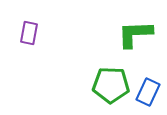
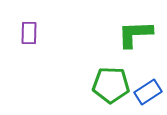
purple rectangle: rotated 10 degrees counterclockwise
blue rectangle: rotated 32 degrees clockwise
